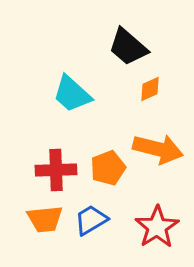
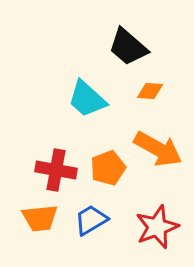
orange diamond: moved 2 px down; rotated 28 degrees clockwise
cyan trapezoid: moved 15 px right, 5 px down
orange arrow: rotated 15 degrees clockwise
red cross: rotated 12 degrees clockwise
orange trapezoid: moved 5 px left, 1 px up
red star: rotated 12 degrees clockwise
